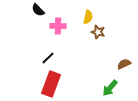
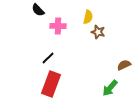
brown semicircle: moved 1 px down
